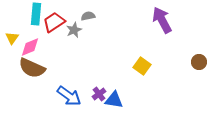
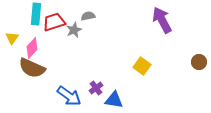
red trapezoid: rotated 15 degrees clockwise
pink diamond: moved 2 px right, 1 px down; rotated 25 degrees counterclockwise
purple cross: moved 3 px left, 6 px up
